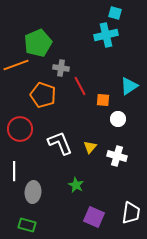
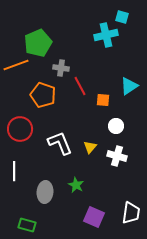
cyan square: moved 7 px right, 4 px down
white circle: moved 2 px left, 7 px down
gray ellipse: moved 12 px right
